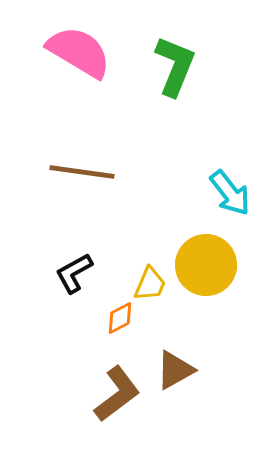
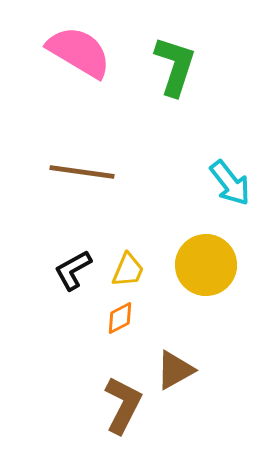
green L-shape: rotated 4 degrees counterclockwise
cyan arrow: moved 10 px up
black L-shape: moved 1 px left, 3 px up
yellow trapezoid: moved 22 px left, 14 px up
brown L-shape: moved 6 px right, 11 px down; rotated 26 degrees counterclockwise
